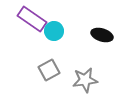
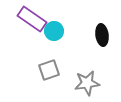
black ellipse: rotated 65 degrees clockwise
gray square: rotated 10 degrees clockwise
gray star: moved 2 px right, 3 px down
